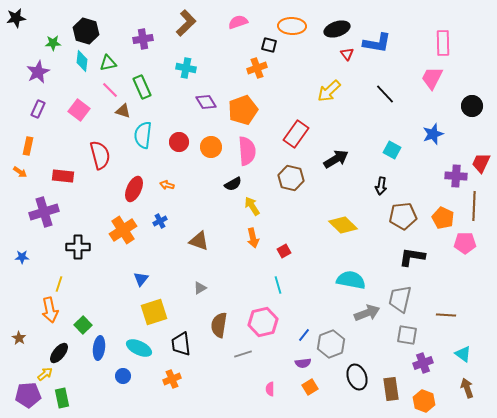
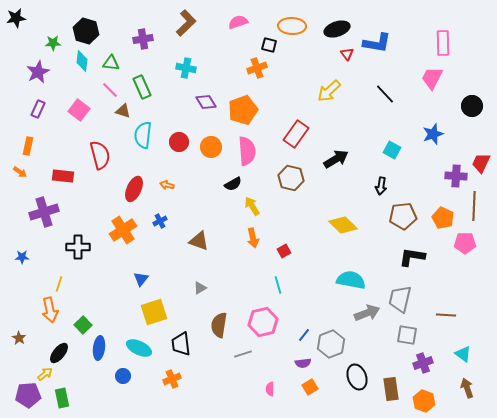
green triangle at (108, 63): moved 3 px right; rotated 18 degrees clockwise
